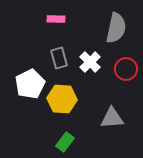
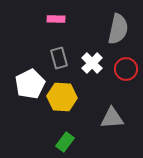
gray semicircle: moved 2 px right, 1 px down
white cross: moved 2 px right, 1 px down
yellow hexagon: moved 2 px up
